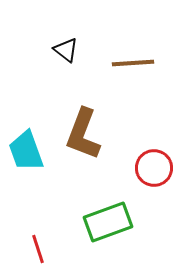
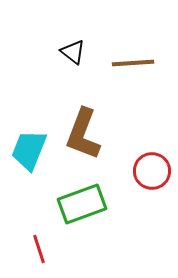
black triangle: moved 7 px right, 2 px down
cyan trapezoid: moved 3 px right, 1 px up; rotated 42 degrees clockwise
red circle: moved 2 px left, 3 px down
green rectangle: moved 26 px left, 18 px up
red line: moved 1 px right
